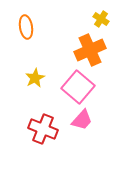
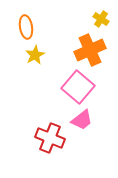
yellow star: moved 23 px up
pink trapezoid: rotated 10 degrees clockwise
red cross: moved 7 px right, 9 px down
